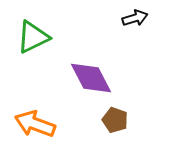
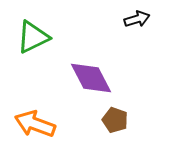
black arrow: moved 2 px right, 1 px down
